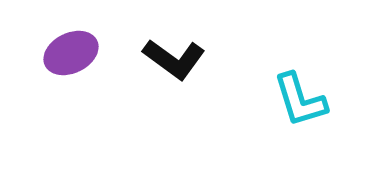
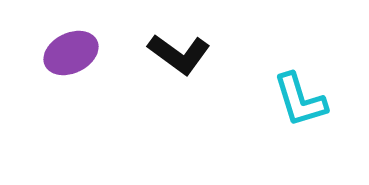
black L-shape: moved 5 px right, 5 px up
